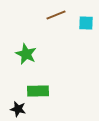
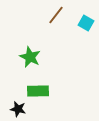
brown line: rotated 30 degrees counterclockwise
cyan square: rotated 28 degrees clockwise
green star: moved 4 px right, 3 px down
